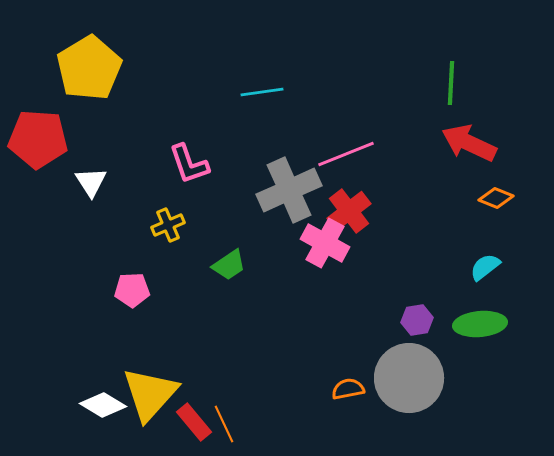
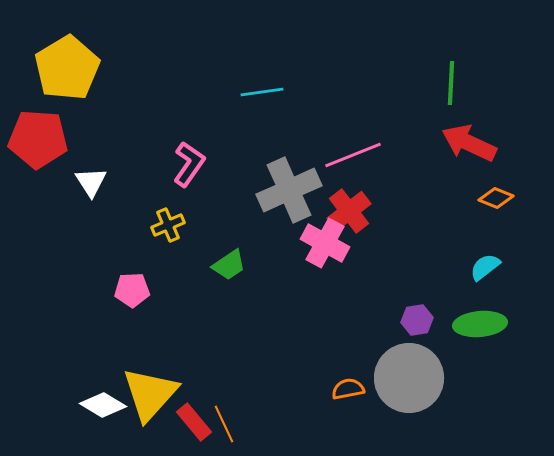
yellow pentagon: moved 22 px left
pink line: moved 7 px right, 1 px down
pink L-shape: rotated 126 degrees counterclockwise
